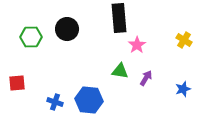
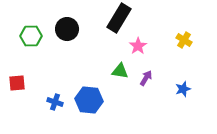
black rectangle: rotated 36 degrees clockwise
green hexagon: moved 1 px up
pink star: moved 1 px right, 1 px down
